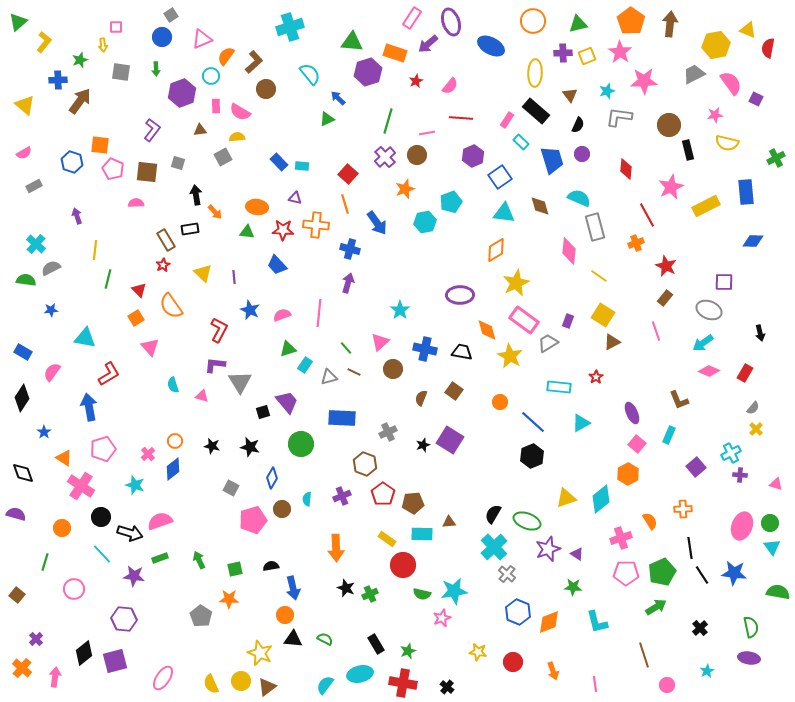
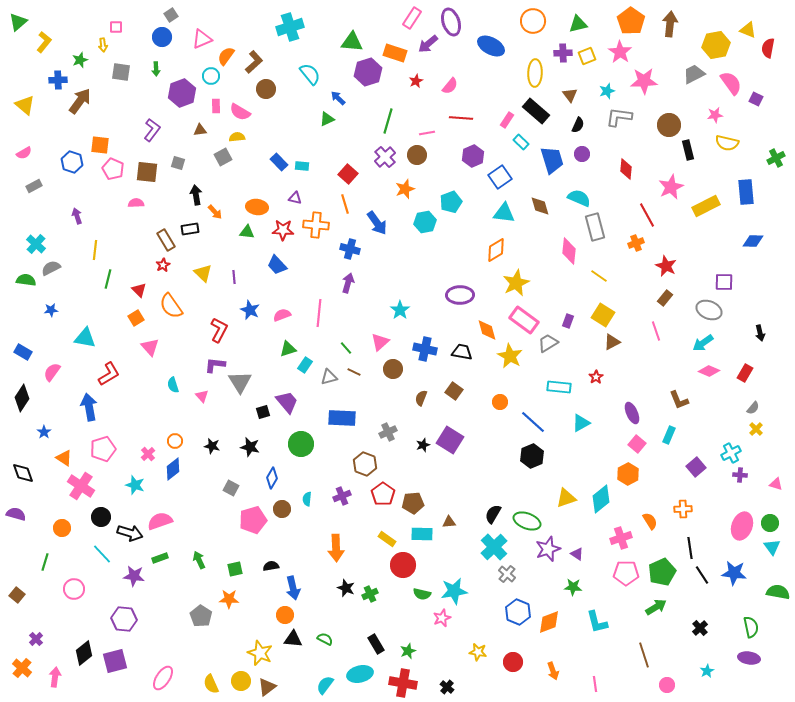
pink triangle at (202, 396): rotated 32 degrees clockwise
